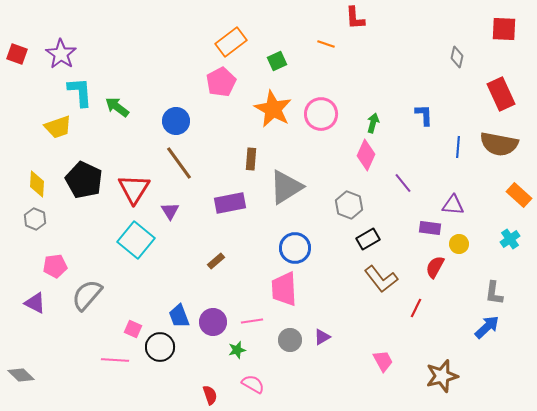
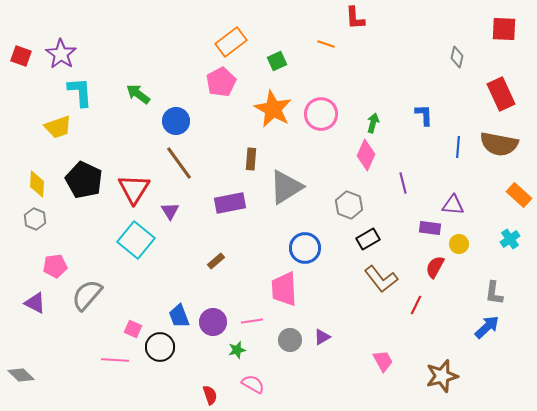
red square at (17, 54): moved 4 px right, 2 px down
green arrow at (117, 107): moved 21 px right, 13 px up
purple line at (403, 183): rotated 25 degrees clockwise
blue circle at (295, 248): moved 10 px right
red line at (416, 308): moved 3 px up
